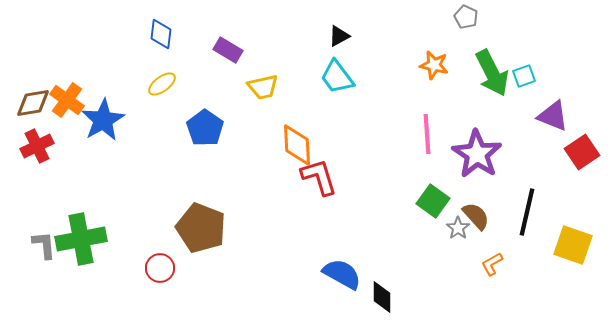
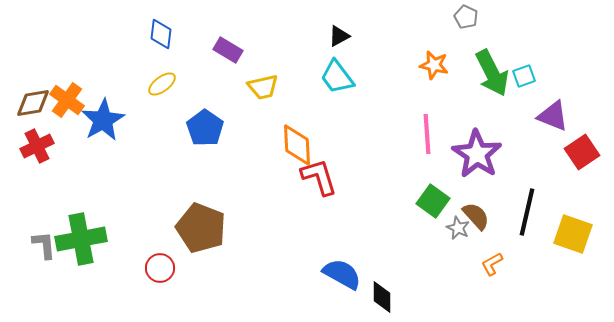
gray star: rotated 10 degrees counterclockwise
yellow square: moved 11 px up
